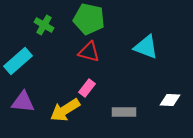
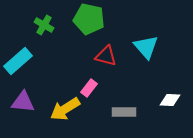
cyan triangle: rotated 28 degrees clockwise
red triangle: moved 17 px right, 4 px down
pink rectangle: moved 2 px right
yellow arrow: moved 1 px up
